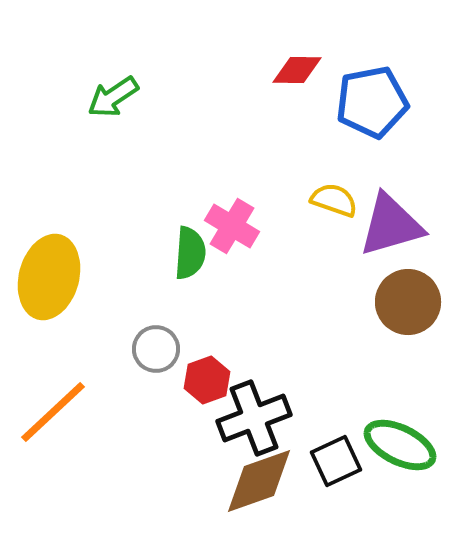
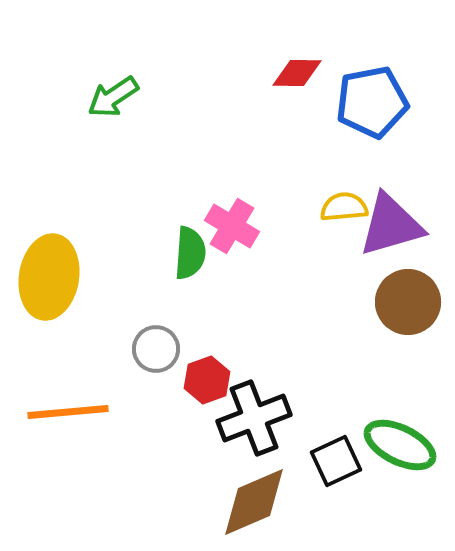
red diamond: moved 3 px down
yellow semicircle: moved 10 px right, 7 px down; rotated 24 degrees counterclockwise
yellow ellipse: rotated 6 degrees counterclockwise
orange line: moved 15 px right; rotated 38 degrees clockwise
brown diamond: moved 5 px left, 21 px down; rotated 4 degrees counterclockwise
